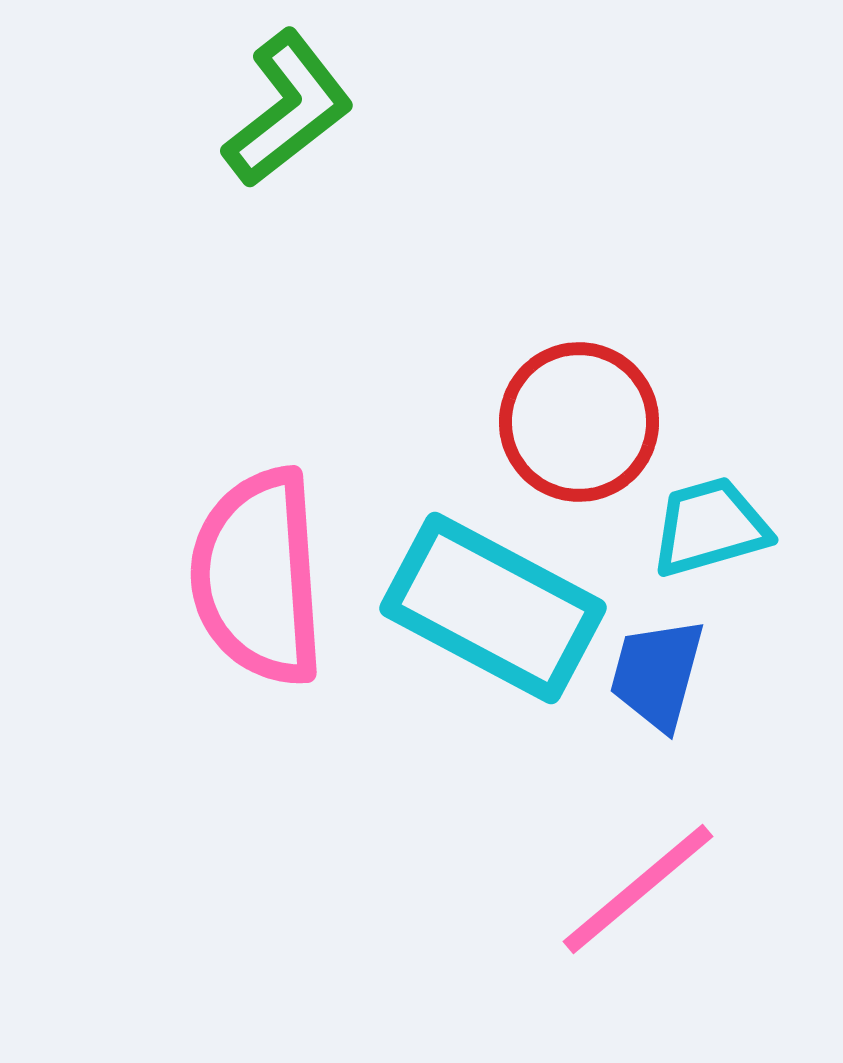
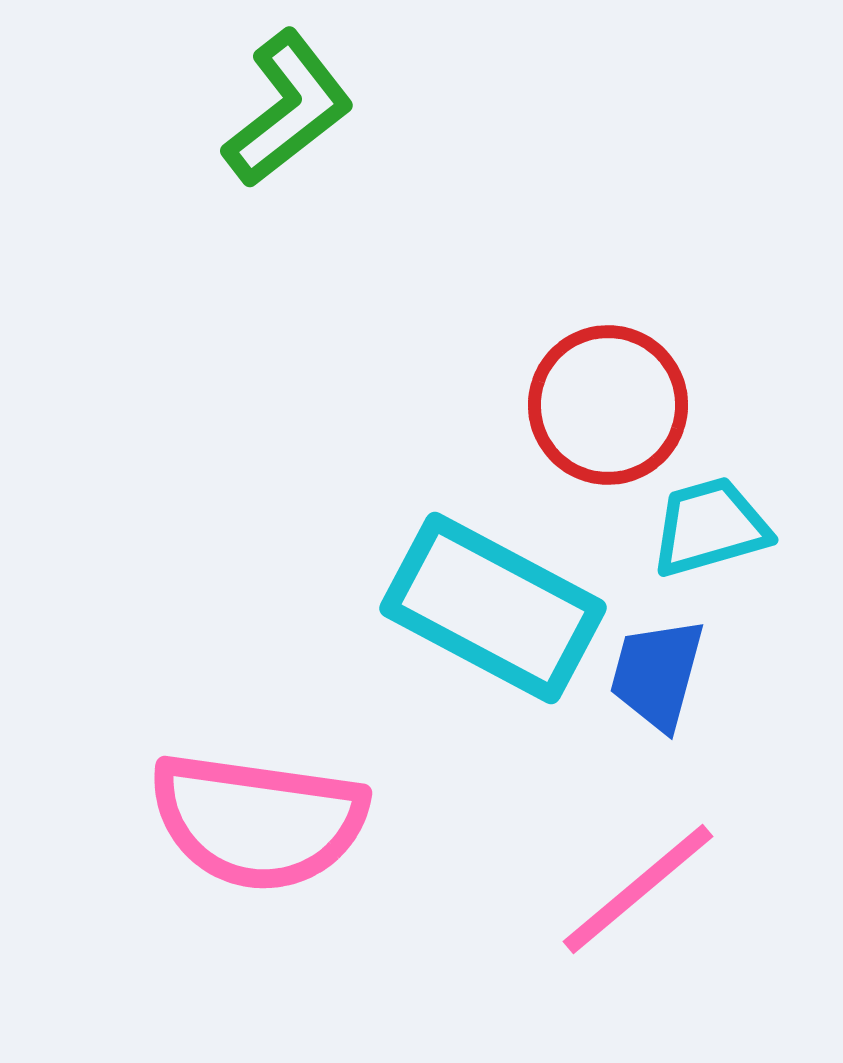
red circle: moved 29 px right, 17 px up
pink semicircle: moved 244 px down; rotated 78 degrees counterclockwise
